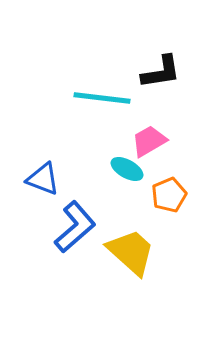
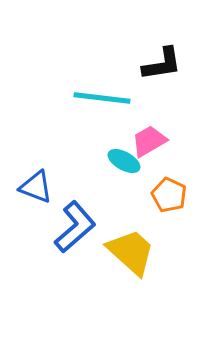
black L-shape: moved 1 px right, 8 px up
cyan ellipse: moved 3 px left, 8 px up
blue triangle: moved 7 px left, 8 px down
orange pentagon: rotated 24 degrees counterclockwise
